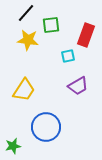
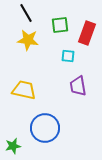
black line: rotated 72 degrees counterclockwise
green square: moved 9 px right
red rectangle: moved 1 px right, 2 px up
cyan square: rotated 16 degrees clockwise
purple trapezoid: rotated 110 degrees clockwise
yellow trapezoid: rotated 110 degrees counterclockwise
blue circle: moved 1 px left, 1 px down
